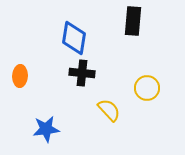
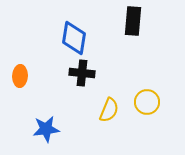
yellow circle: moved 14 px down
yellow semicircle: rotated 65 degrees clockwise
